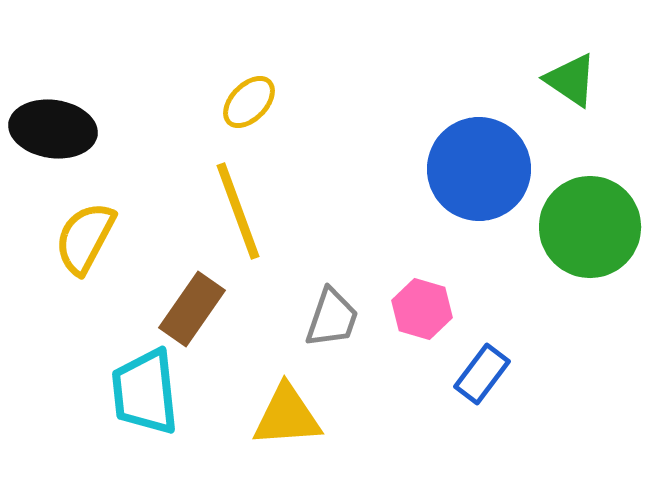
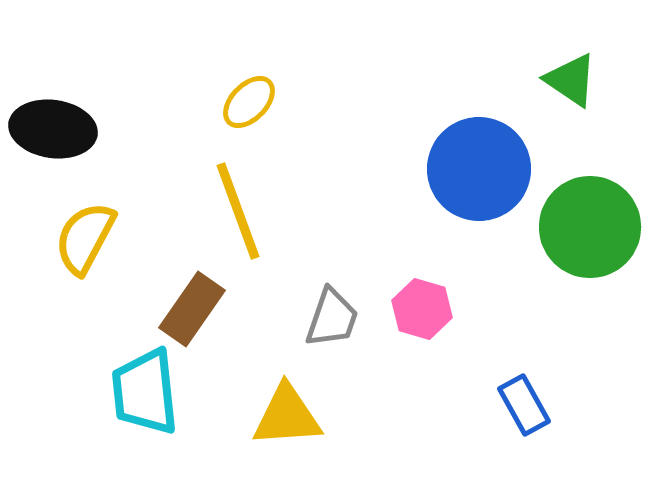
blue rectangle: moved 42 px right, 31 px down; rotated 66 degrees counterclockwise
